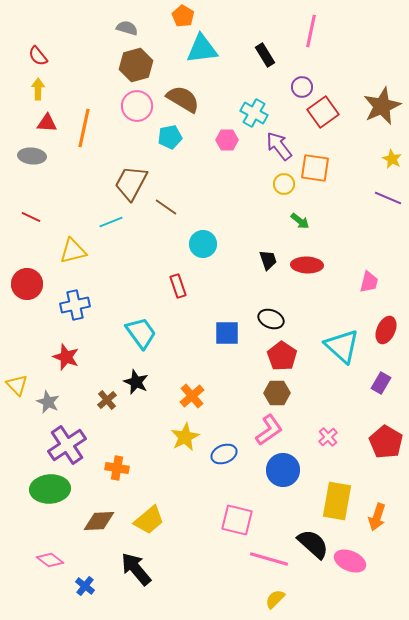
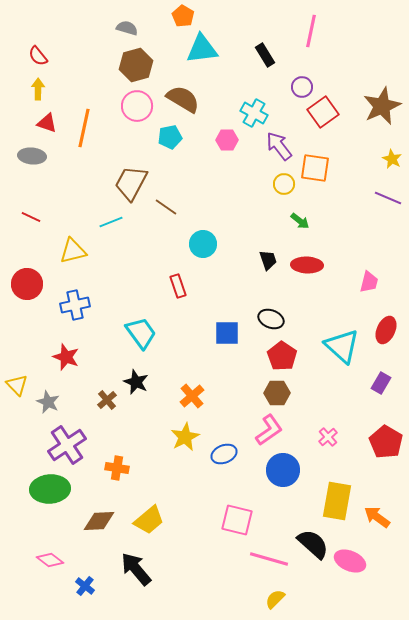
red triangle at (47, 123): rotated 15 degrees clockwise
orange arrow at (377, 517): rotated 108 degrees clockwise
